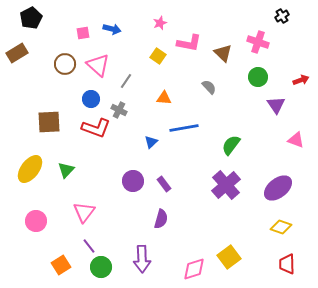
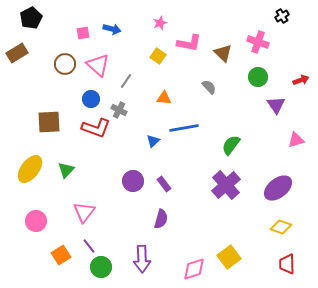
pink triangle at (296, 140): rotated 36 degrees counterclockwise
blue triangle at (151, 142): moved 2 px right, 1 px up
orange square at (61, 265): moved 10 px up
